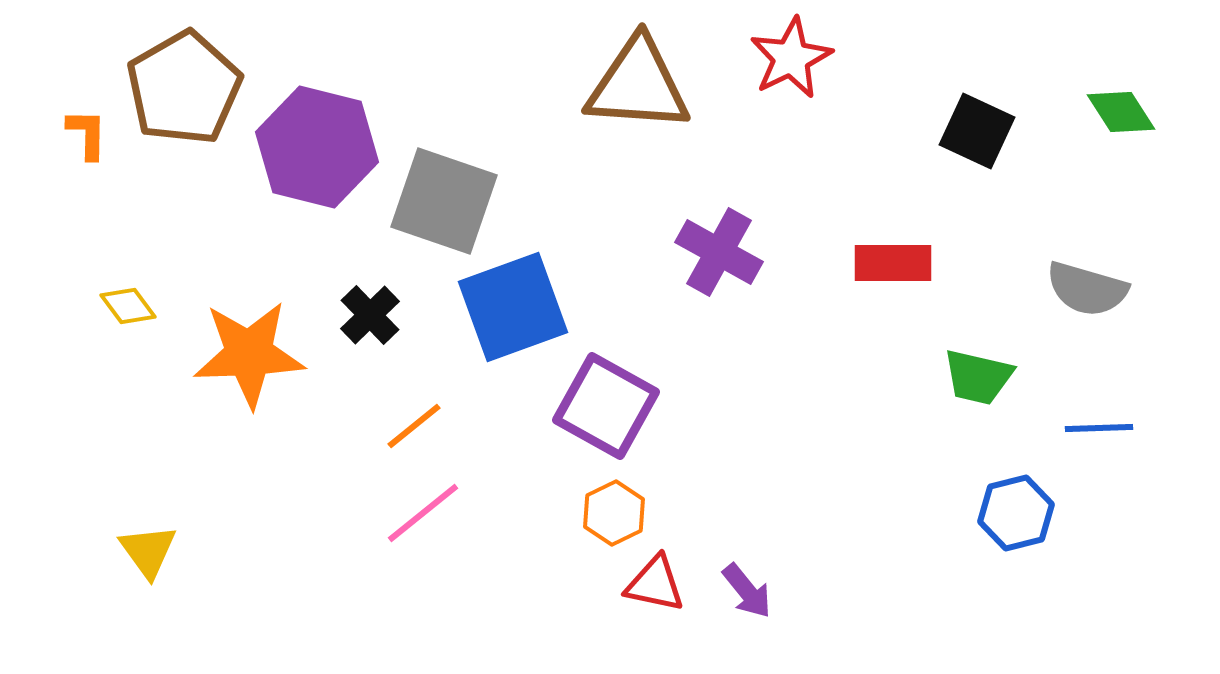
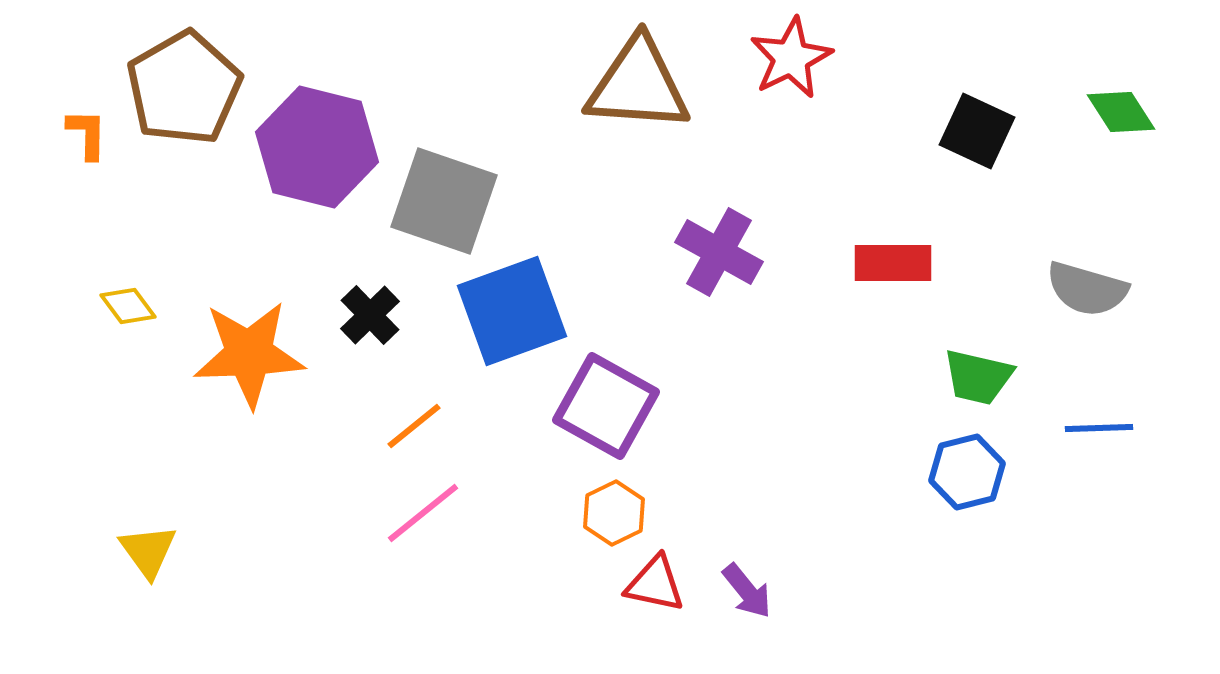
blue square: moved 1 px left, 4 px down
blue hexagon: moved 49 px left, 41 px up
